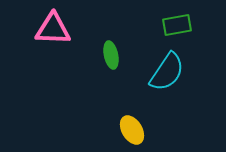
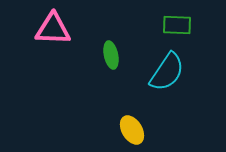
green rectangle: rotated 12 degrees clockwise
